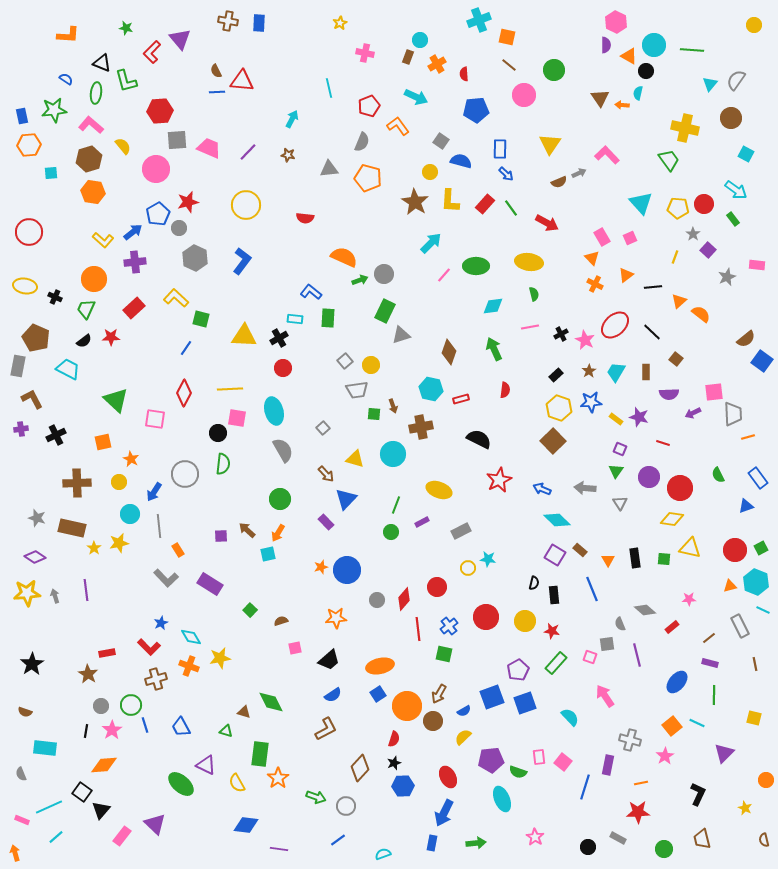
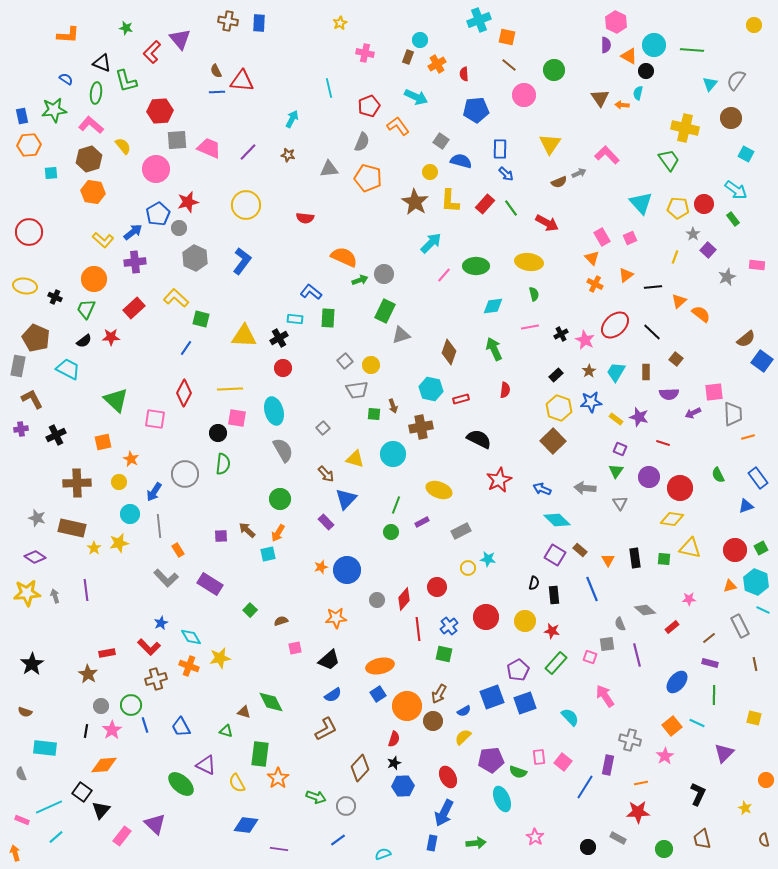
blue line at (585, 787): rotated 15 degrees clockwise
